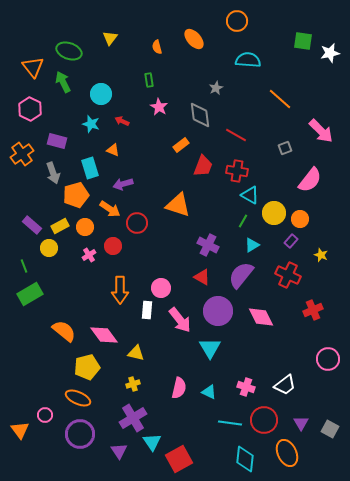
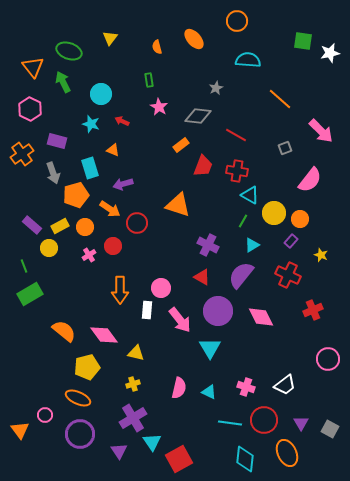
gray diamond at (200, 115): moved 2 px left, 1 px down; rotated 76 degrees counterclockwise
